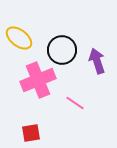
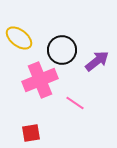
purple arrow: rotated 70 degrees clockwise
pink cross: moved 2 px right
